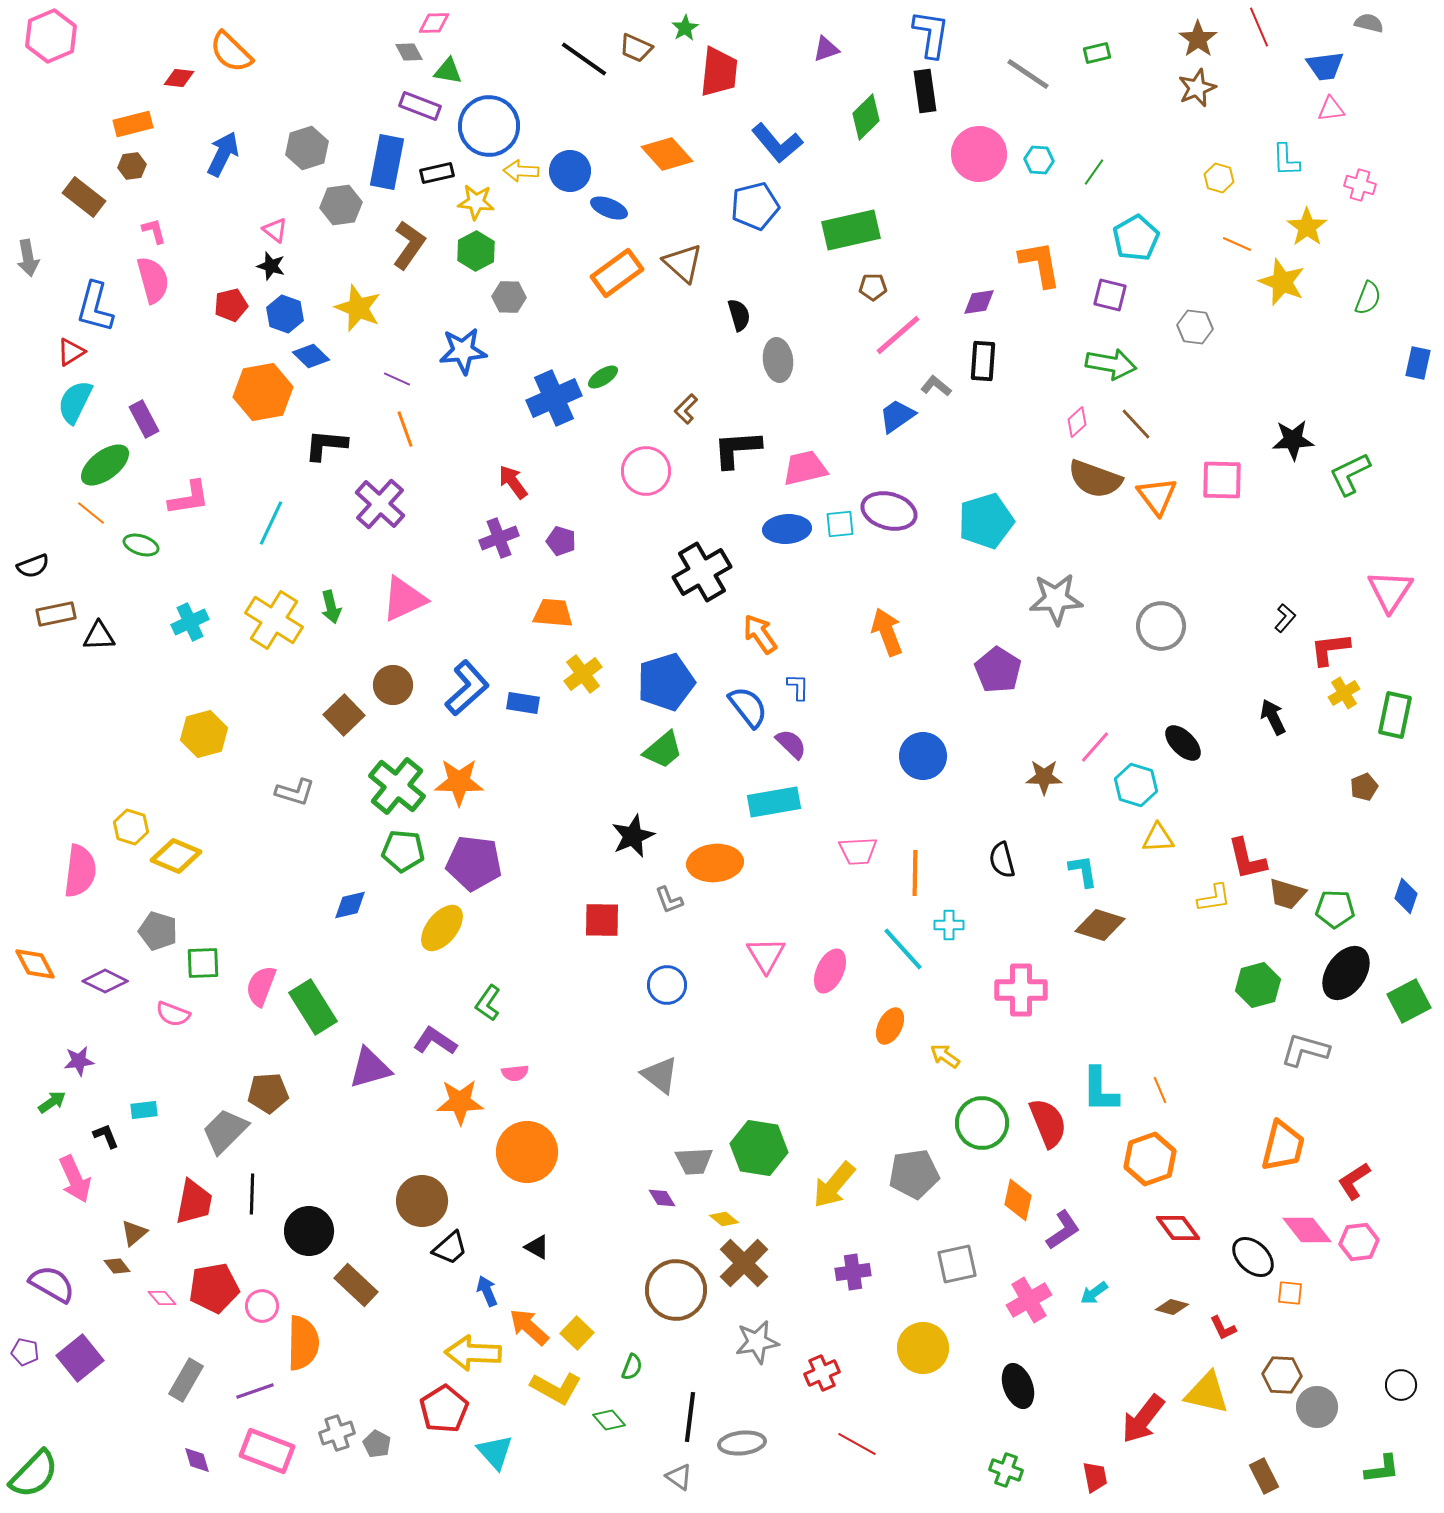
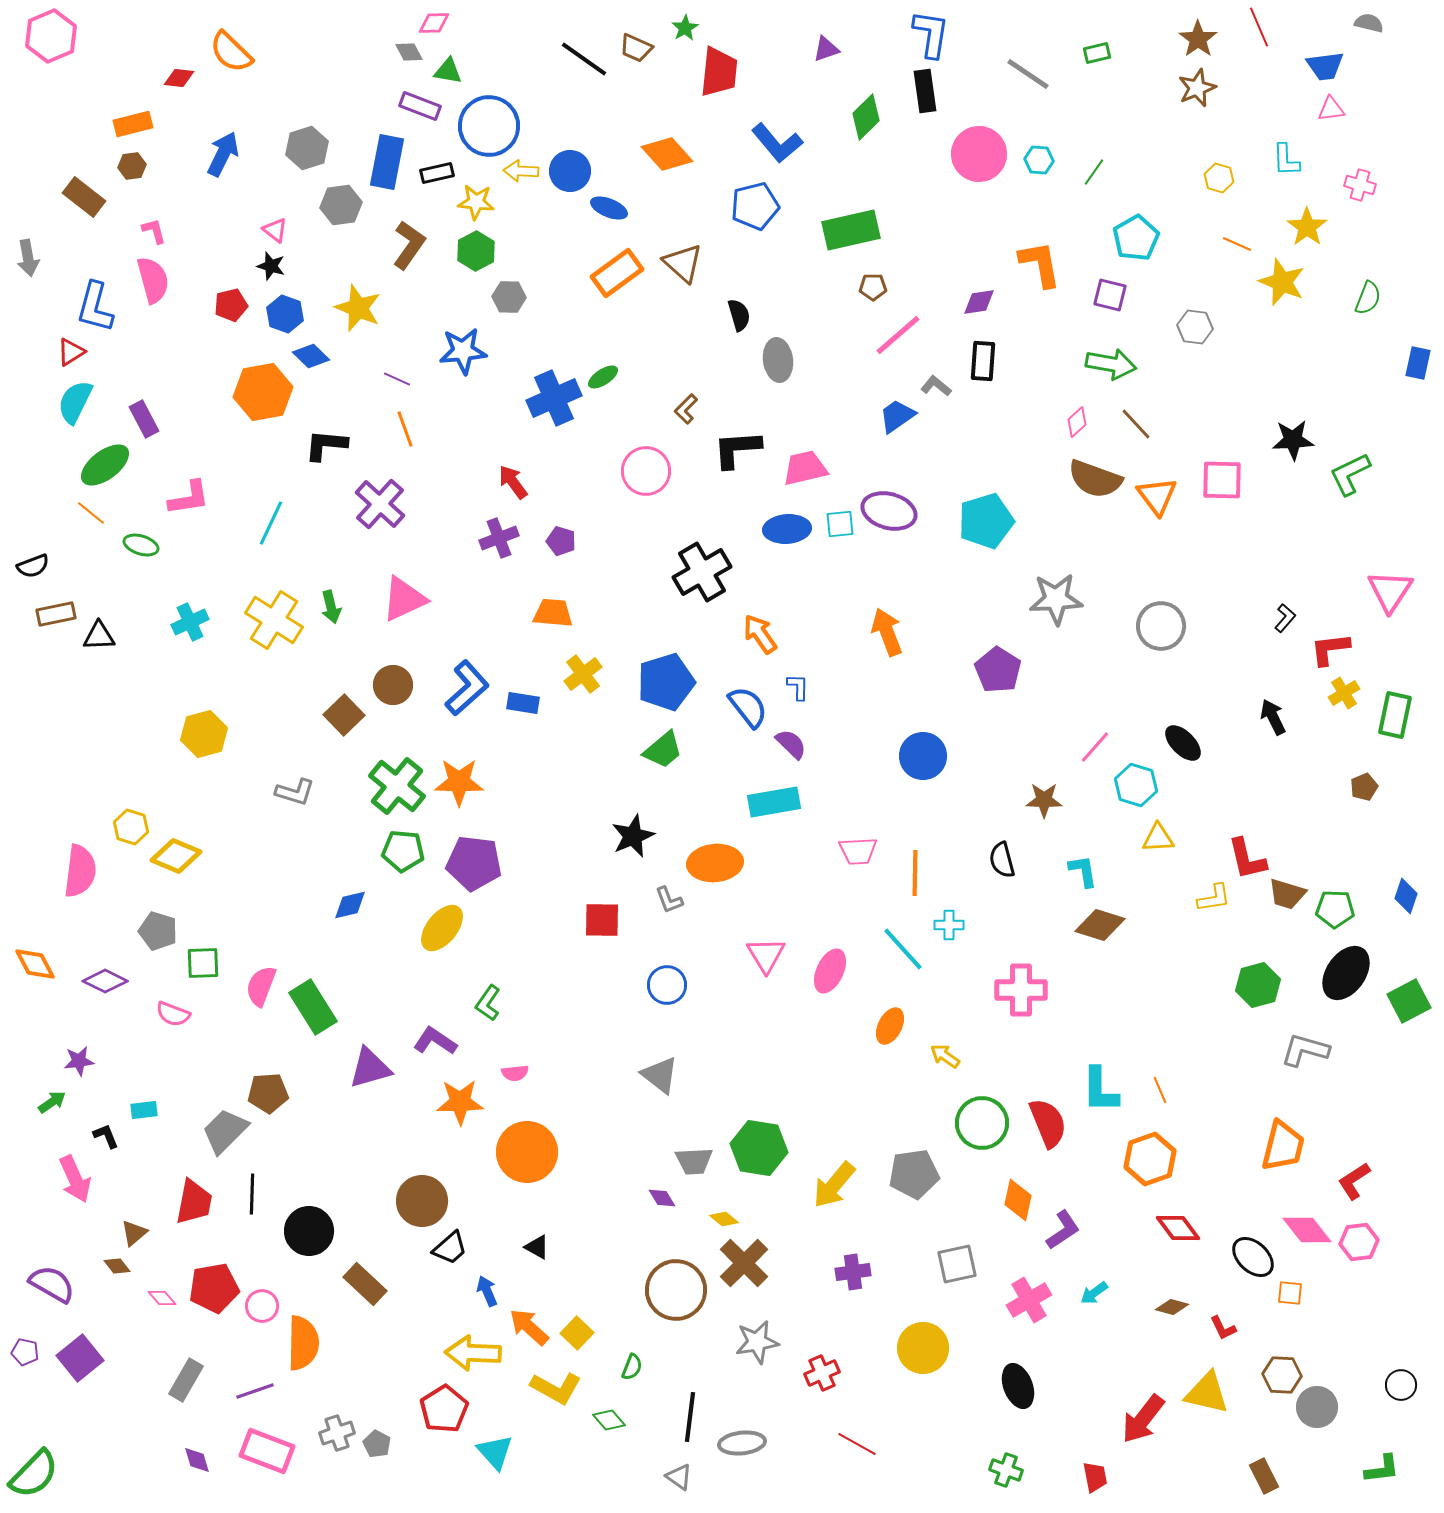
brown star at (1044, 777): moved 23 px down
brown rectangle at (356, 1285): moved 9 px right, 1 px up
